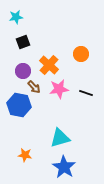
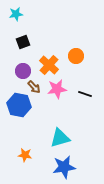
cyan star: moved 3 px up
orange circle: moved 5 px left, 2 px down
pink star: moved 2 px left
black line: moved 1 px left, 1 px down
blue star: rotated 30 degrees clockwise
